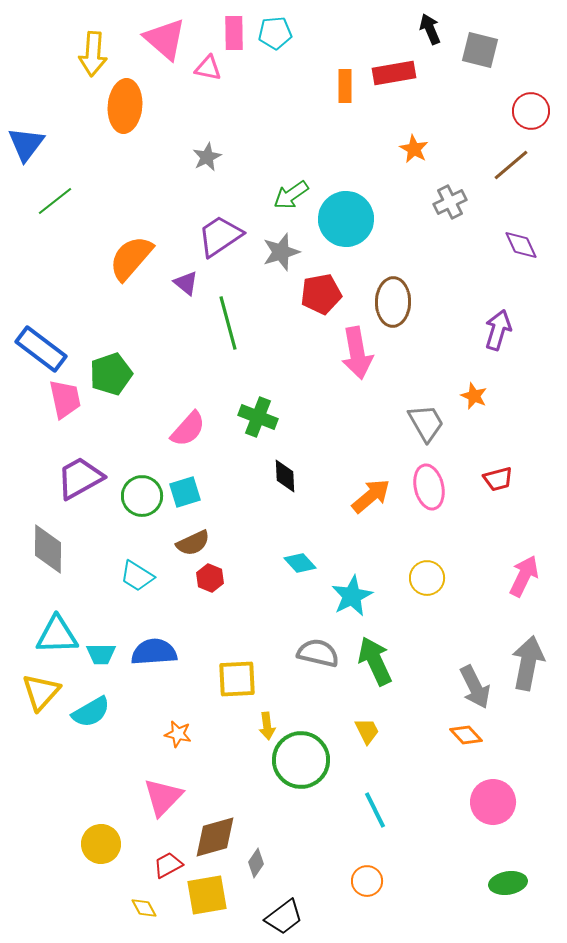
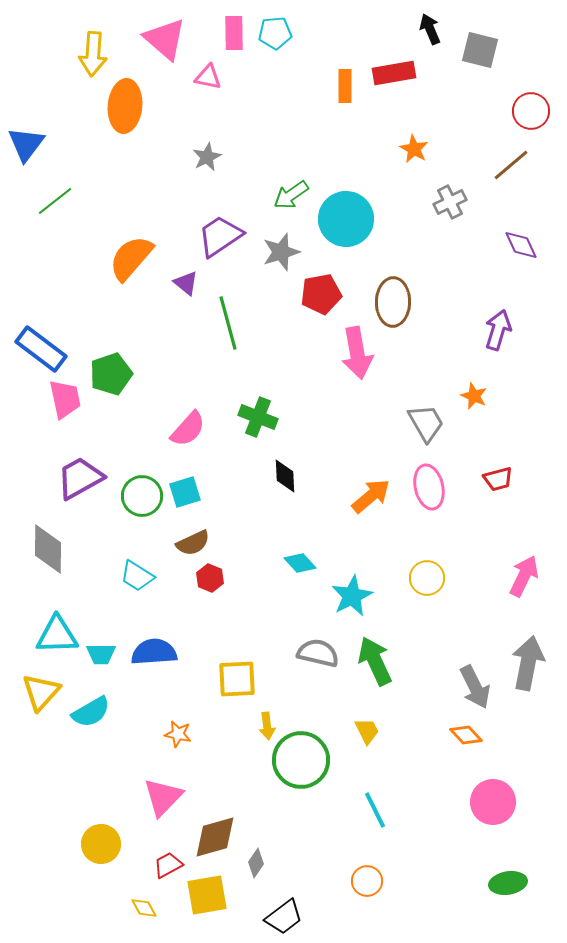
pink triangle at (208, 68): moved 9 px down
